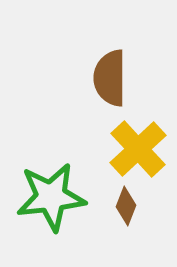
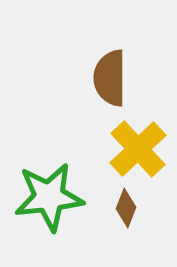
green star: moved 2 px left
brown diamond: moved 2 px down
